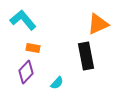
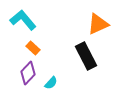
orange rectangle: rotated 32 degrees clockwise
black rectangle: rotated 16 degrees counterclockwise
purple diamond: moved 2 px right, 1 px down
cyan semicircle: moved 6 px left
